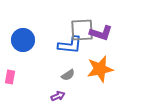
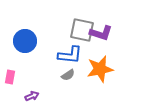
gray square: rotated 15 degrees clockwise
blue circle: moved 2 px right, 1 px down
blue L-shape: moved 10 px down
purple arrow: moved 26 px left
